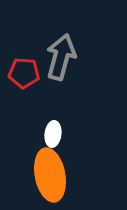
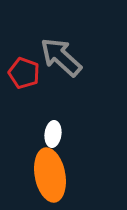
gray arrow: rotated 63 degrees counterclockwise
red pentagon: rotated 16 degrees clockwise
